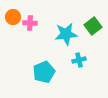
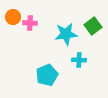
cyan cross: rotated 16 degrees clockwise
cyan pentagon: moved 3 px right, 3 px down
